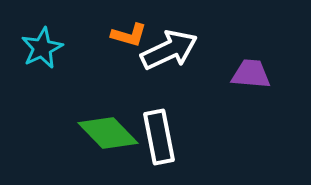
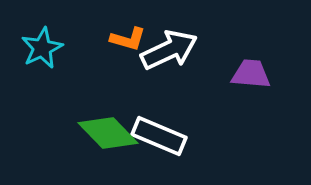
orange L-shape: moved 1 px left, 4 px down
white rectangle: moved 1 px up; rotated 56 degrees counterclockwise
